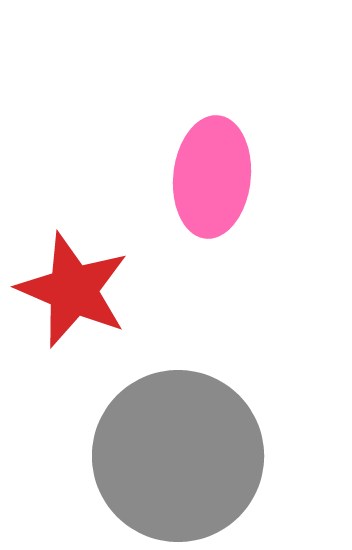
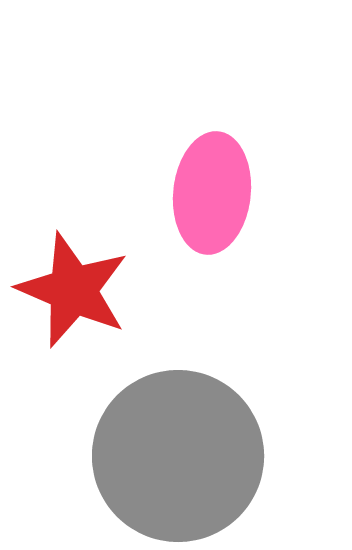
pink ellipse: moved 16 px down
